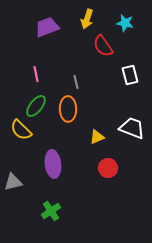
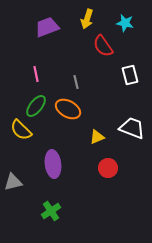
orange ellipse: rotated 60 degrees counterclockwise
